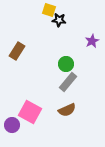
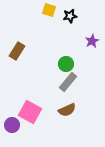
black star: moved 11 px right, 4 px up; rotated 16 degrees counterclockwise
